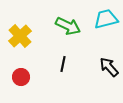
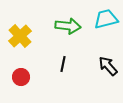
green arrow: rotated 20 degrees counterclockwise
black arrow: moved 1 px left, 1 px up
